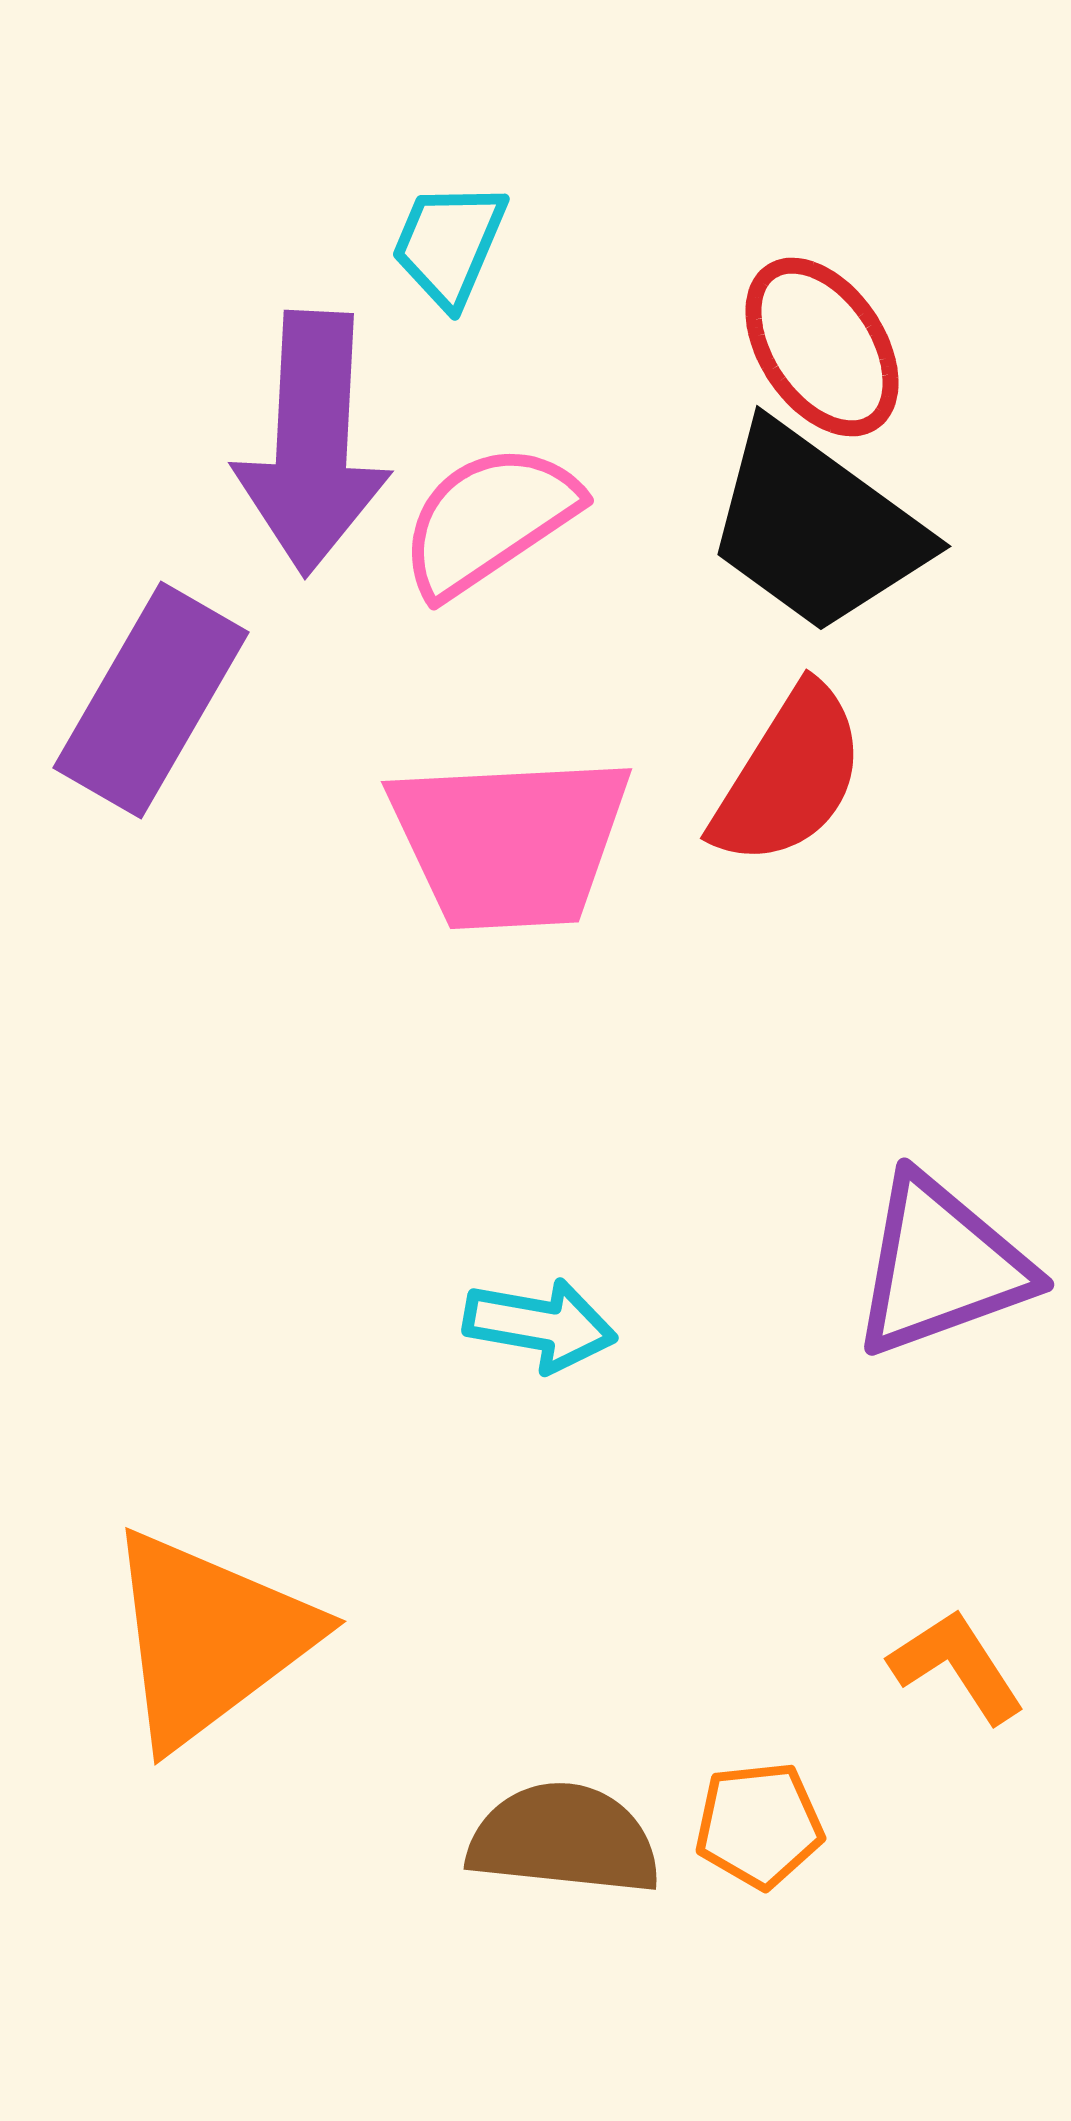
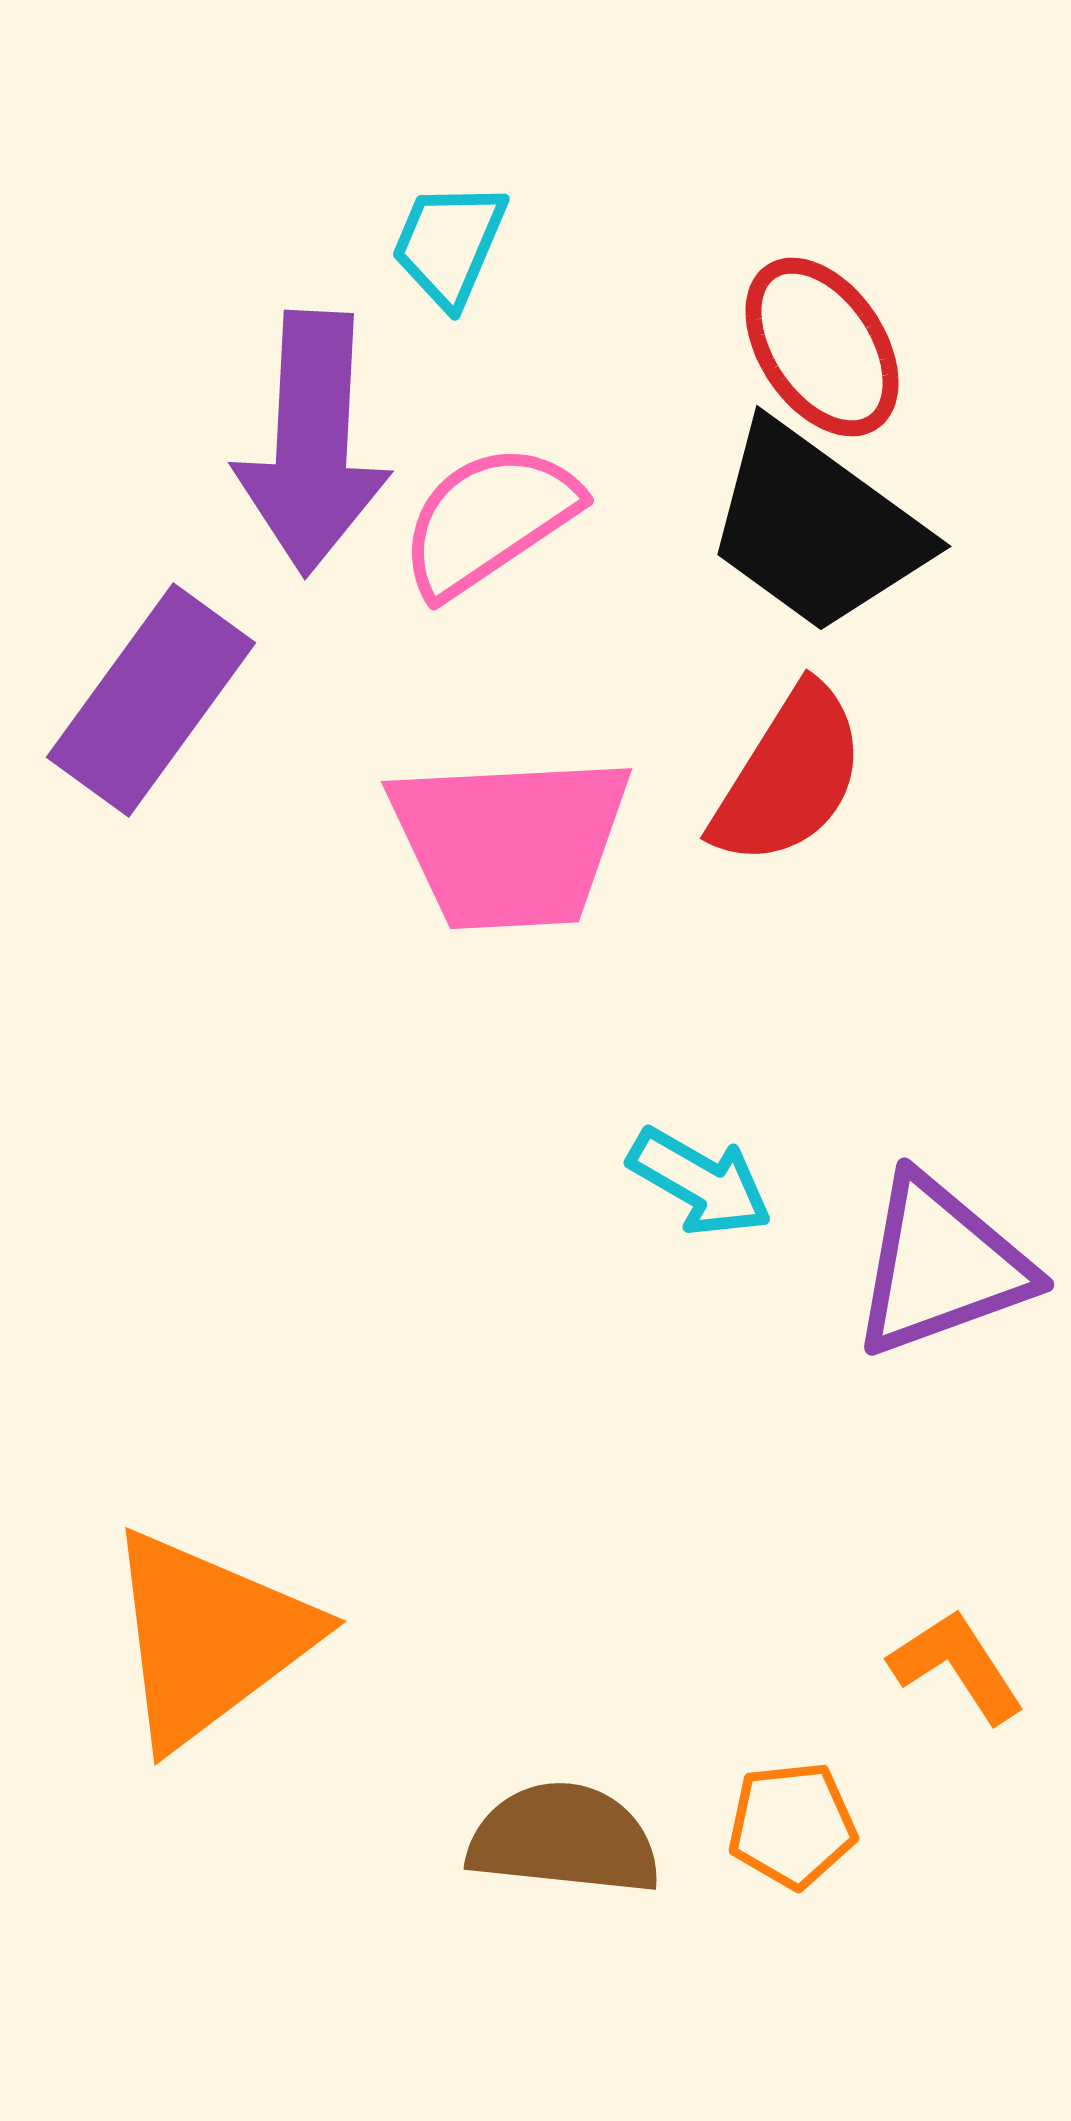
purple rectangle: rotated 6 degrees clockwise
cyan arrow: moved 160 px right, 143 px up; rotated 20 degrees clockwise
orange pentagon: moved 33 px right
